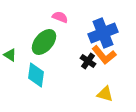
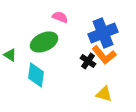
green ellipse: rotated 24 degrees clockwise
yellow triangle: moved 1 px left
